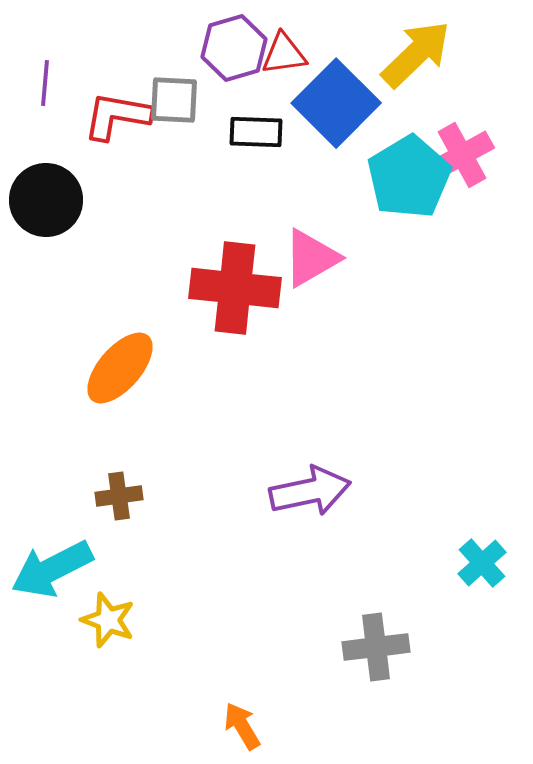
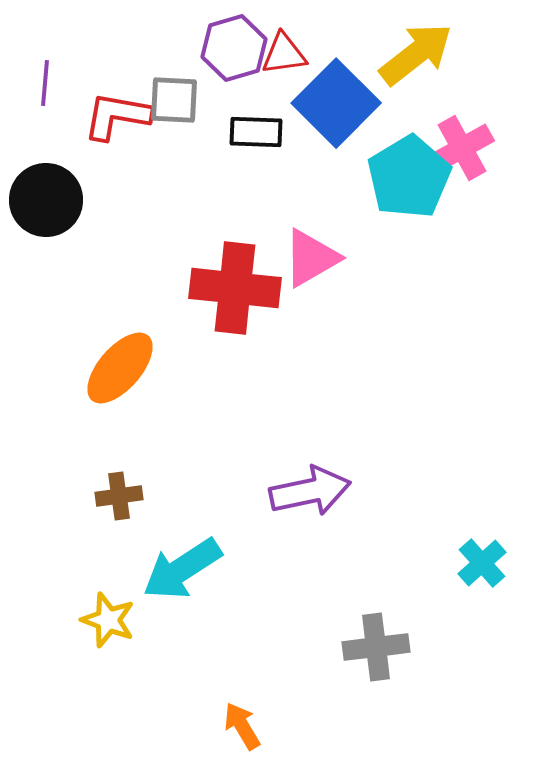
yellow arrow: rotated 6 degrees clockwise
pink cross: moved 7 px up
cyan arrow: moved 130 px right; rotated 6 degrees counterclockwise
